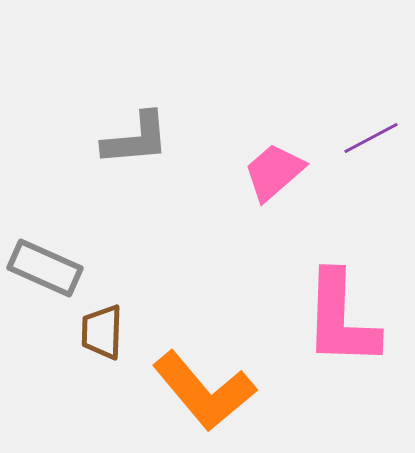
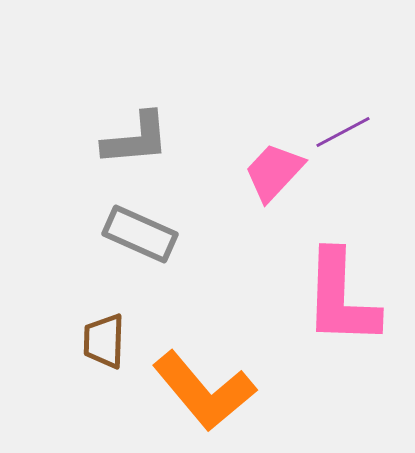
purple line: moved 28 px left, 6 px up
pink trapezoid: rotated 6 degrees counterclockwise
gray rectangle: moved 95 px right, 34 px up
pink L-shape: moved 21 px up
brown trapezoid: moved 2 px right, 9 px down
